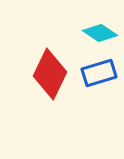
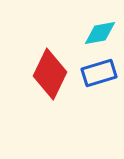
cyan diamond: rotated 44 degrees counterclockwise
